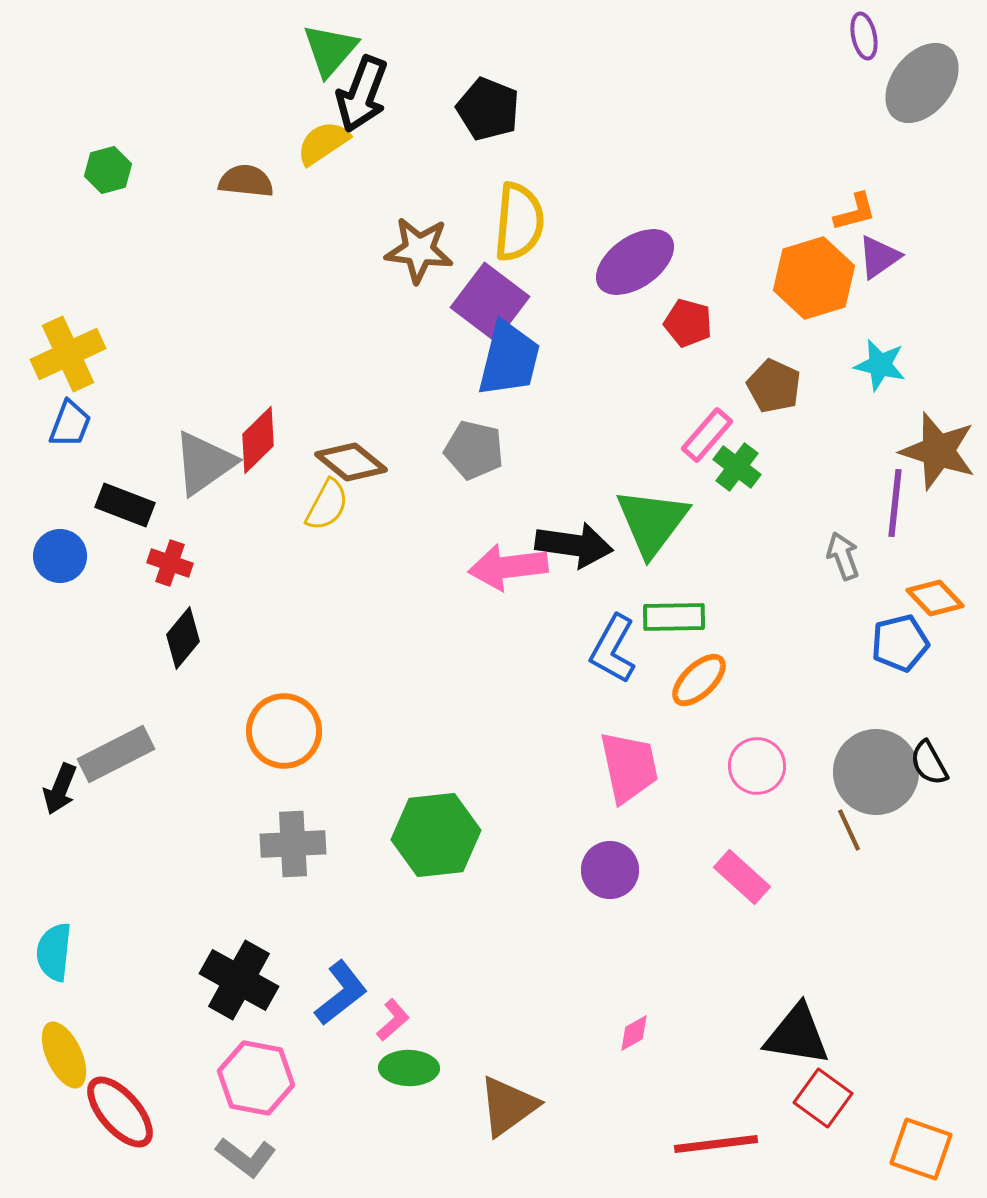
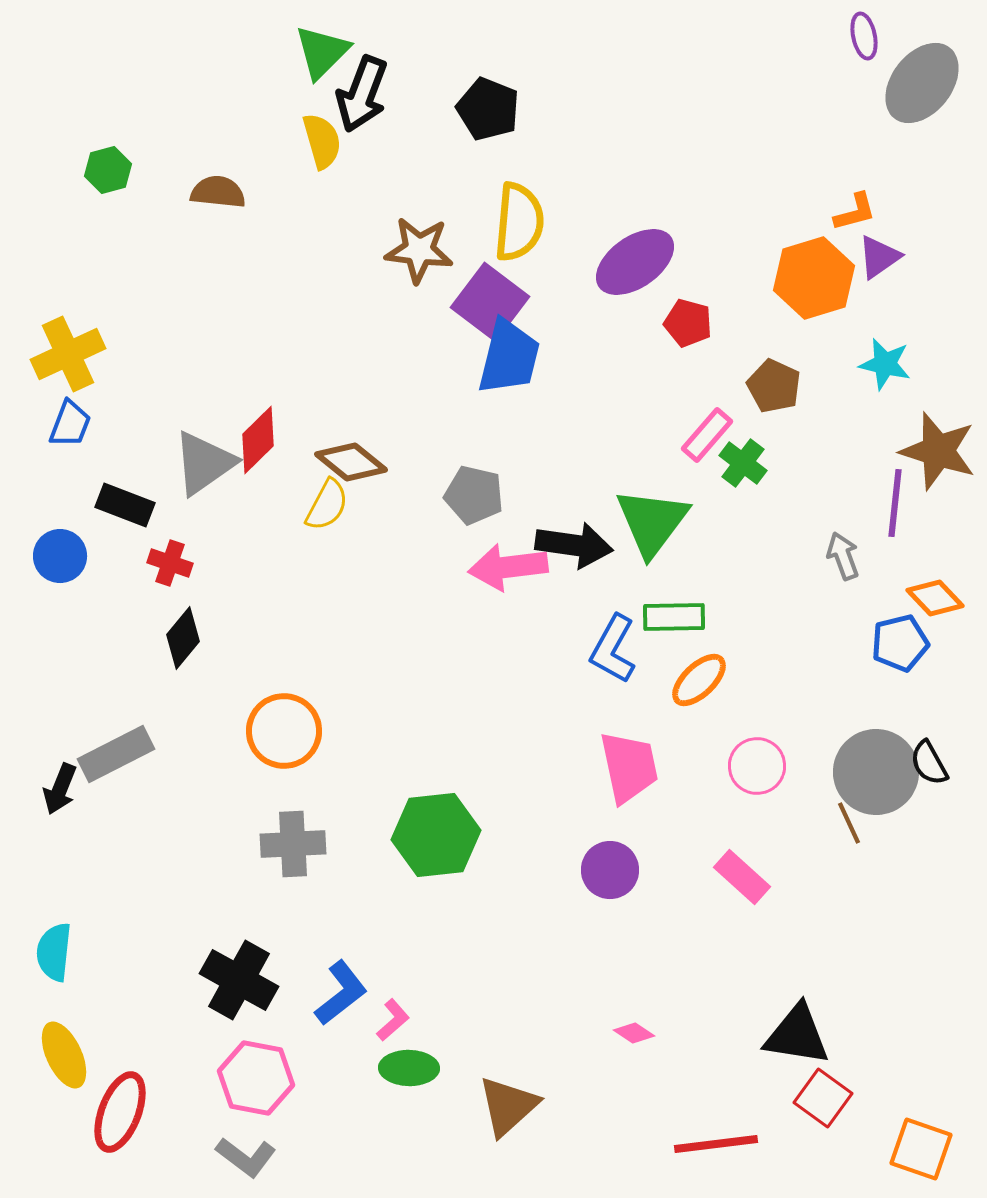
green triangle at (330, 50): moved 8 px left, 2 px down; rotated 4 degrees clockwise
yellow semicircle at (323, 143): moved 1 px left, 2 px up; rotated 108 degrees clockwise
brown semicircle at (246, 181): moved 28 px left, 11 px down
blue trapezoid at (509, 359): moved 2 px up
cyan star at (880, 365): moved 5 px right, 1 px up
gray pentagon at (474, 450): moved 45 px down
green cross at (737, 467): moved 6 px right, 4 px up
brown line at (849, 830): moved 7 px up
pink diamond at (634, 1033): rotated 63 degrees clockwise
brown triangle at (508, 1106): rotated 6 degrees counterclockwise
red ellipse at (120, 1112): rotated 62 degrees clockwise
